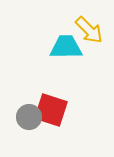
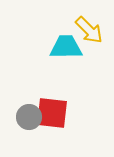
red square: moved 1 px right, 3 px down; rotated 12 degrees counterclockwise
